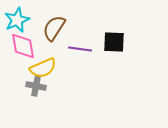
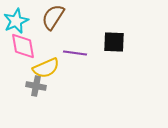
cyan star: moved 1 px left, 1 px down
brown semicircle: moved 1 px left, 11 px up
purple line: moved 5 px left, 4 px down
yellow semicircle: moved 3 px right
